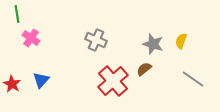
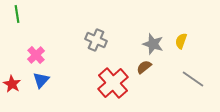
pink cross: moved 5 px right, 17 px down; rotated 12 degrees clockwise
brown semicircle: moved 2 px up
red cross: moved 2 px down
